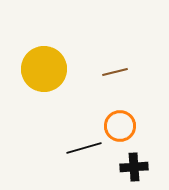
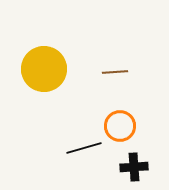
brown line: rotated 10 degrees clockwise
